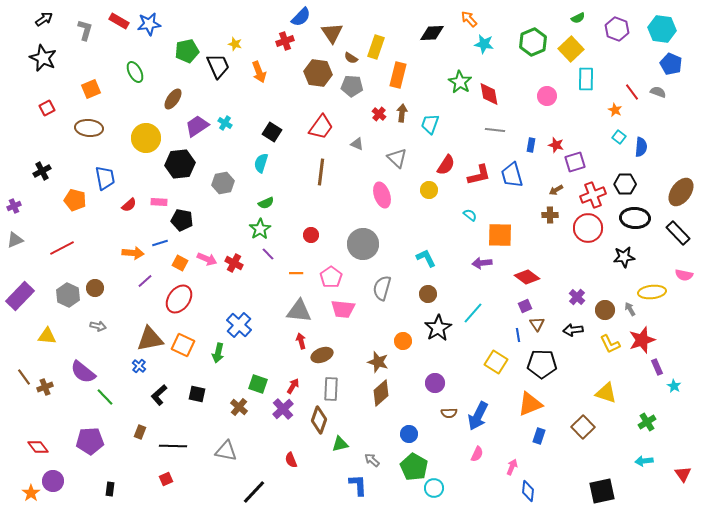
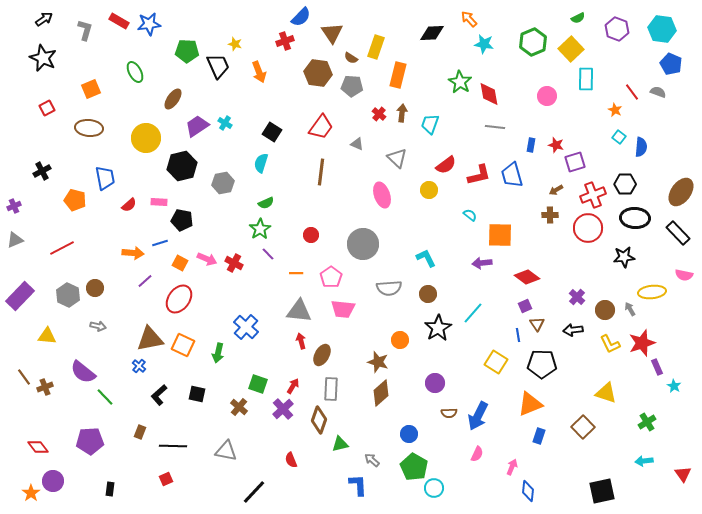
green pentagon at (187, 51): rotated 15 degrees clockwise
gray line at (495, 130): moved 3 px up
black hexagon at (180, 164): moved 2 px right, 2 px down; rotated 8 degrees counterclockwise
red semicircle at (446, 165): rotated 20 degrees clockwise
gray semicircle at (382, 288): moved 7 px right; rotated 110 degrees counterclockwise
blue cross at (239, 325): moved 7 px right, 2 px down
red star at (642, 340): moved 3 px down
orange circle at (403, 341): moved 3 px left, 1 px up
brown ellipse at (322, 355): rotated 40 degrees counterclockwise
